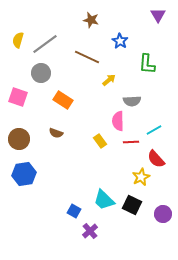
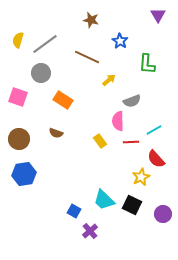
gray semicircle: rotated 18 degrees counterclockwise
